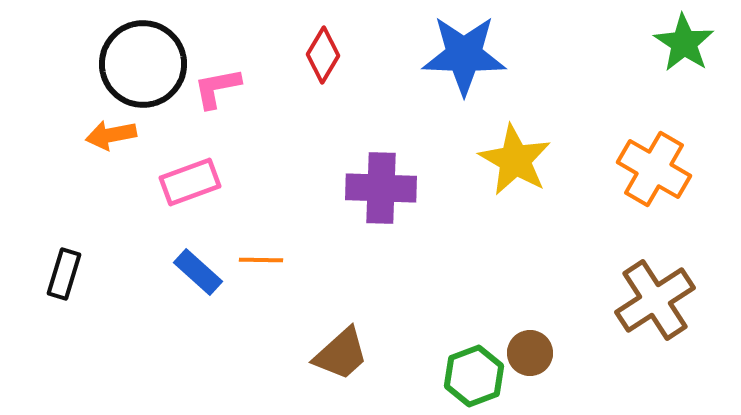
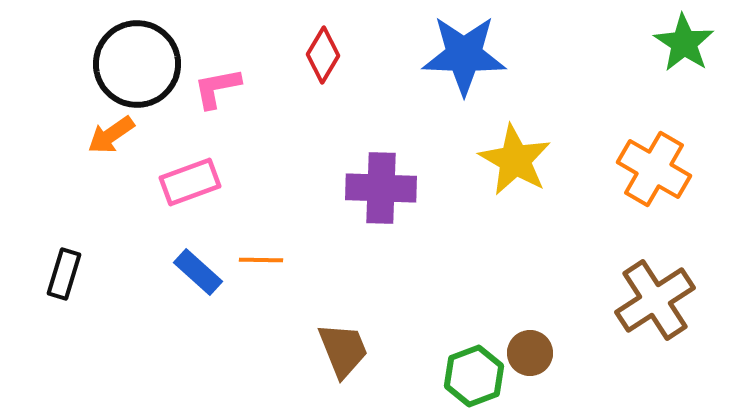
black circle: moved 6 px left
orange arrow: rotated 24 degrees counterclockwise
brown trapezoid: moved 2 px right, 4 px up; rotated 70 degrees counterclockwise
